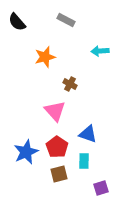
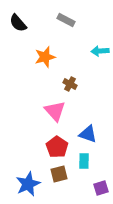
black semicircle: moved 1 px right, 1 px down
blue star: moved 2 px right, 32 px down
